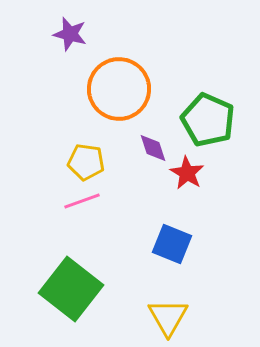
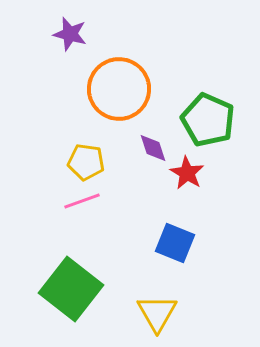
blue square: moved 3 px right, 1 px up
yellow triangle: moved 11 px left, 4 px up
